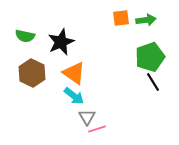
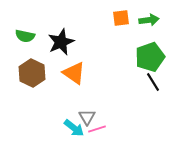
green arrow: moved 3 px right
cyan arrow: moved 32 px down
